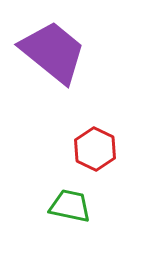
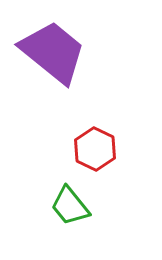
green trapezoid: rotated 141 degrees counterclockwise
